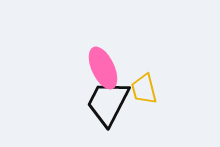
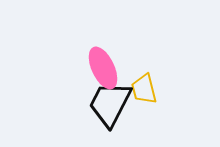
black trapezoid: moved 2 px right, 1 px down
